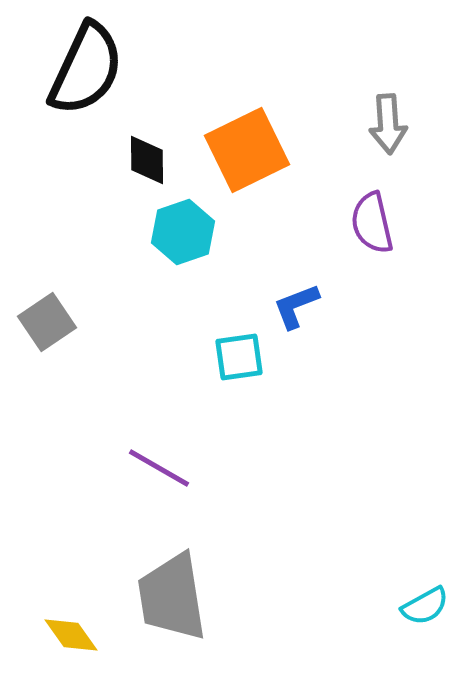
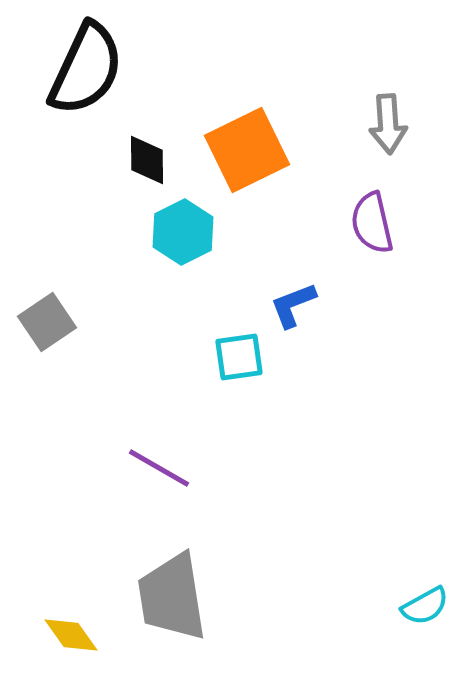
cyan hexagon: rotated 8 degrees counterclockwise
blue L-shape: moved 3 px left, 1 px up
